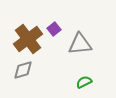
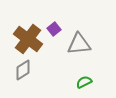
brown cross: rotated 16 degrees counterclockwise
gray triangle: moved 1 px left
gray diamond: rotated 15 degrees counterclockwise
